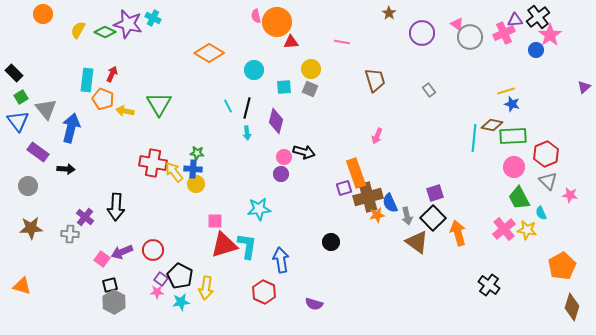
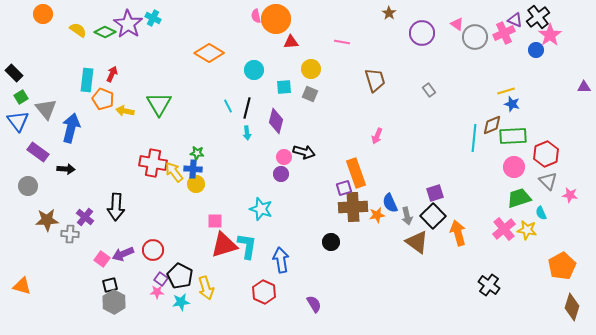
purple triangle at (515, 20): rotated 28 degrees clockwise
orange circle at (277, 22): moved 1 px left, 3 px up
purple star at (128, 24): rotated 20 degrees clockwise
yellow semicircle at (78, 30): rotated 96 degrees clockwise
gray circle at (470, 37): moved 5 px right
purple triangle at (584, 87): rotated 40 degrees clockwise
gray square at (310, 89): moved 5 px down
brown diamond at (492, 125): rotated 35 degrees counterclockwise
brown cross at (368, 197): moved 15 px left, 10 px down; rotated 12 degrees clockwise
green trapezoid at (519, 198): rotated 100 degrees clockwise
cyan star at (259, 209): moved 2 px right; rotated 25 degrees clockwise
black square at (433, 218): moved 2 px up
brown star at (31, 228): moved 16 px right, 8 px up
purple arrow at (122, 252): moved 1 px right, 2 px down
yellow arrow at (206, 288): rotated 25 degrees counterclockwise
purple semicircle at (314, 304): rotated 138 degrees counterclockwise
